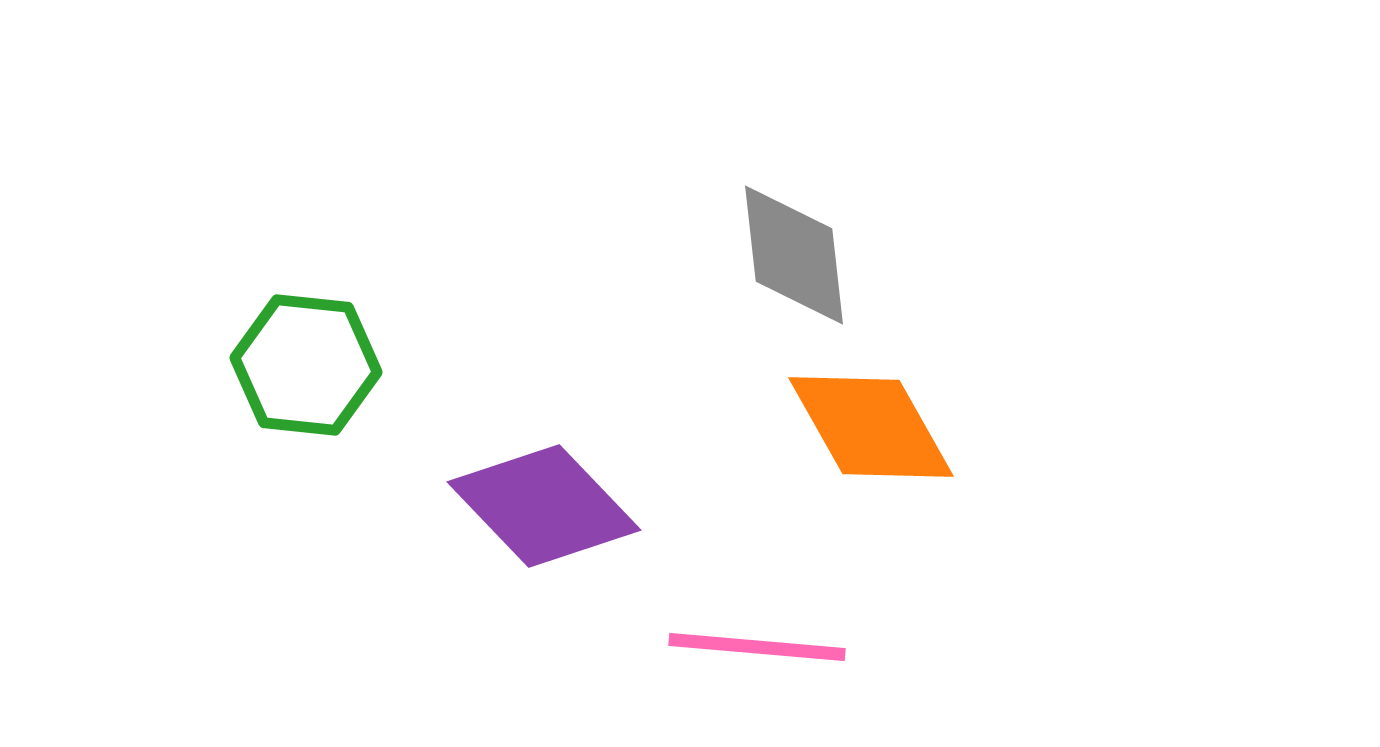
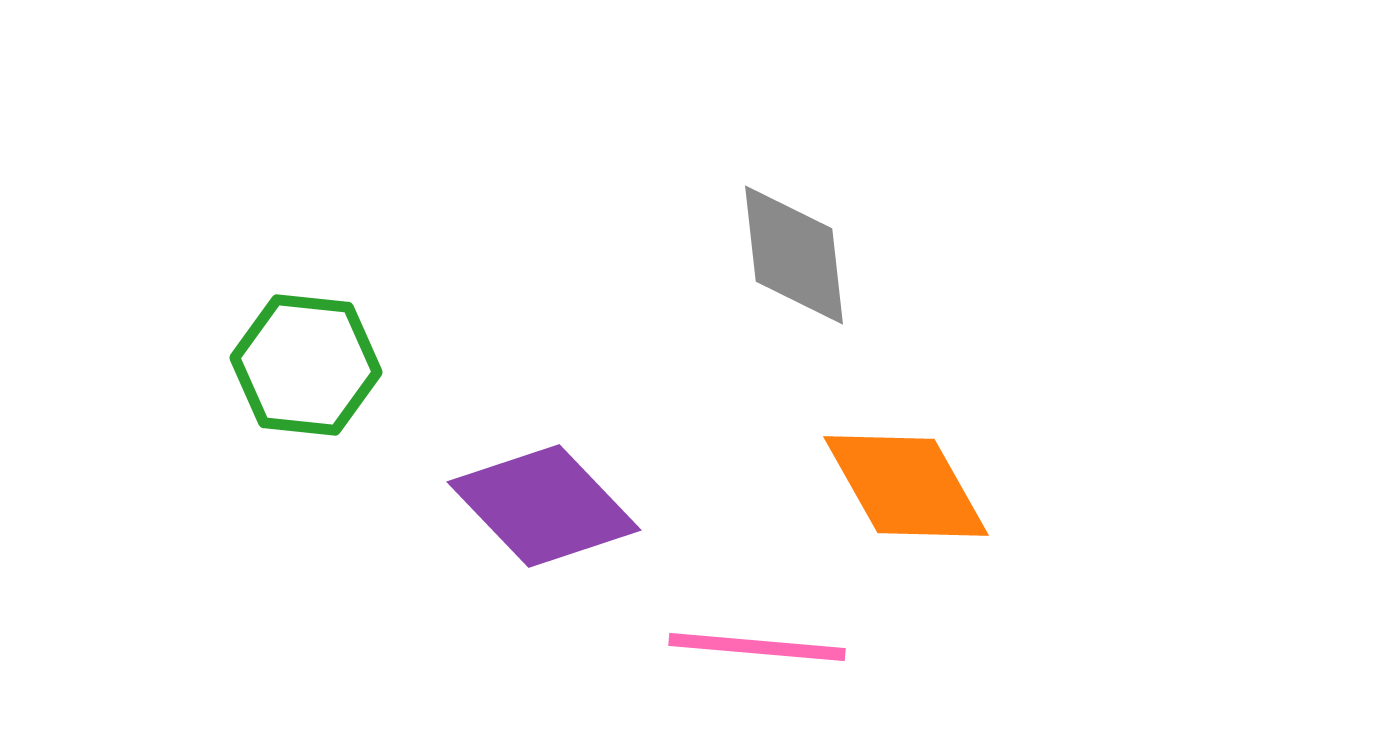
orange diamond: moved 35 px right, 59 px down
